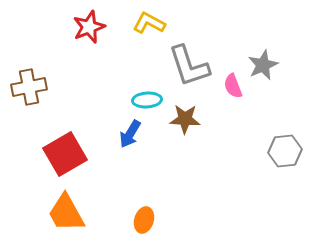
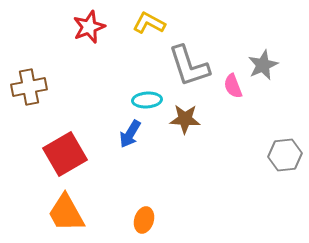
gray hexagon: moved 4 px down
